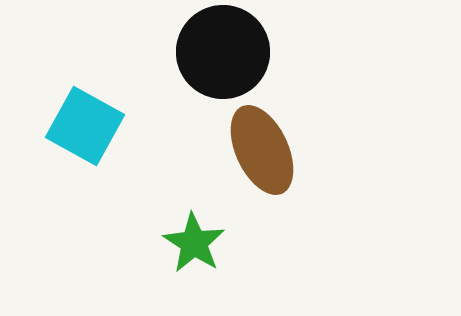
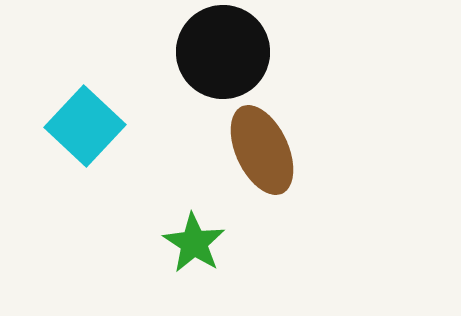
cyan square: rotated 14 degrees clockwise
